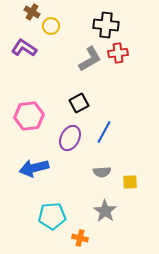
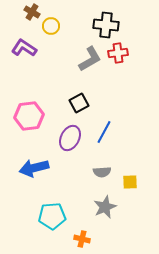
gray star: moved 4 px up; rotated 15 degrees clockwise
orange cross: moved 2 px right, 1 px down
